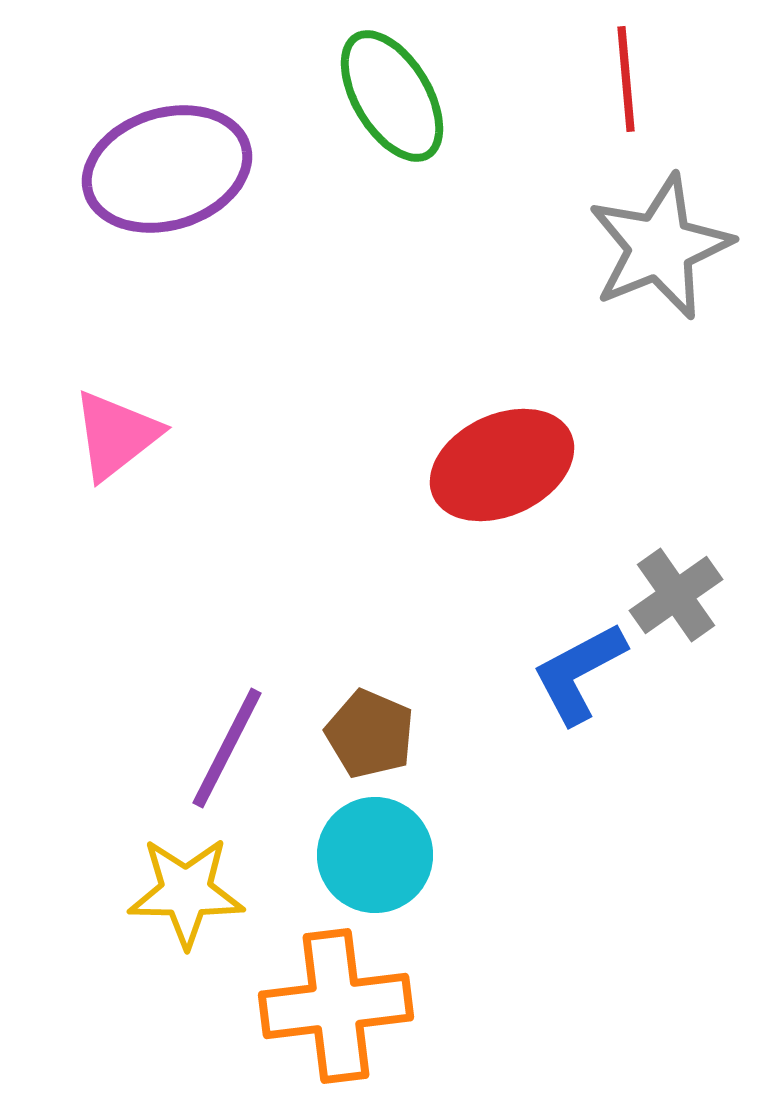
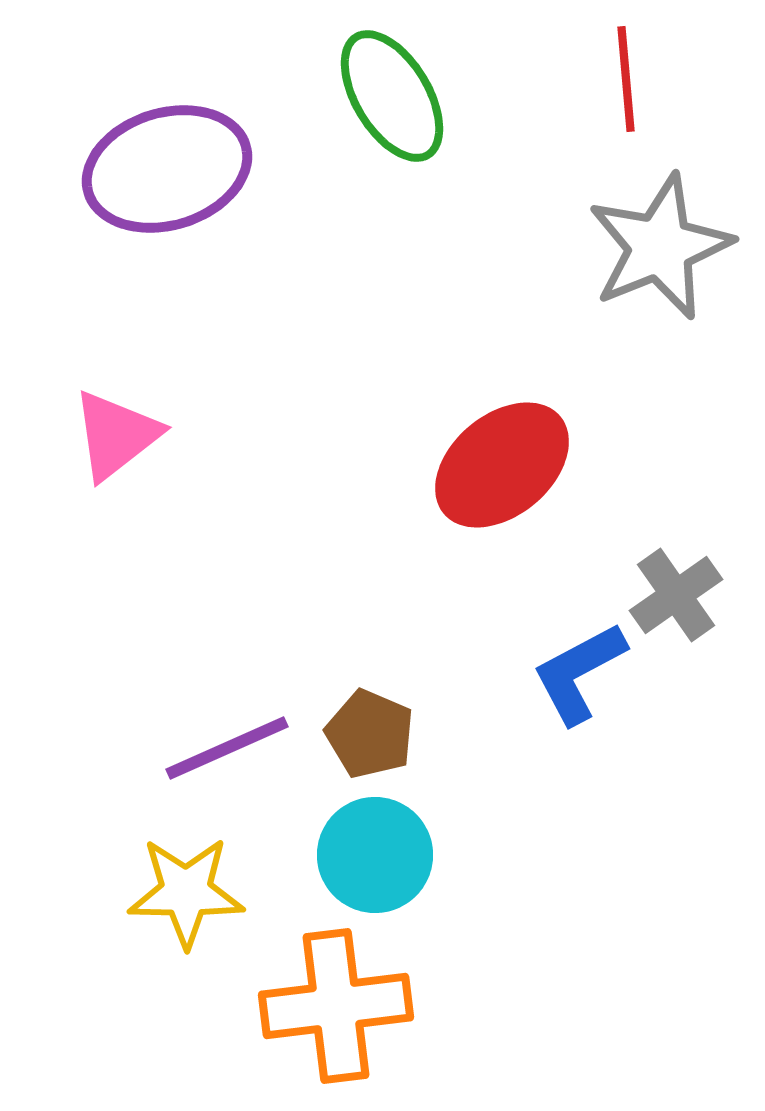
red ellipse: rotated 15 degrees counterclockwise
purple line: rotated 39 degrees clockwise
